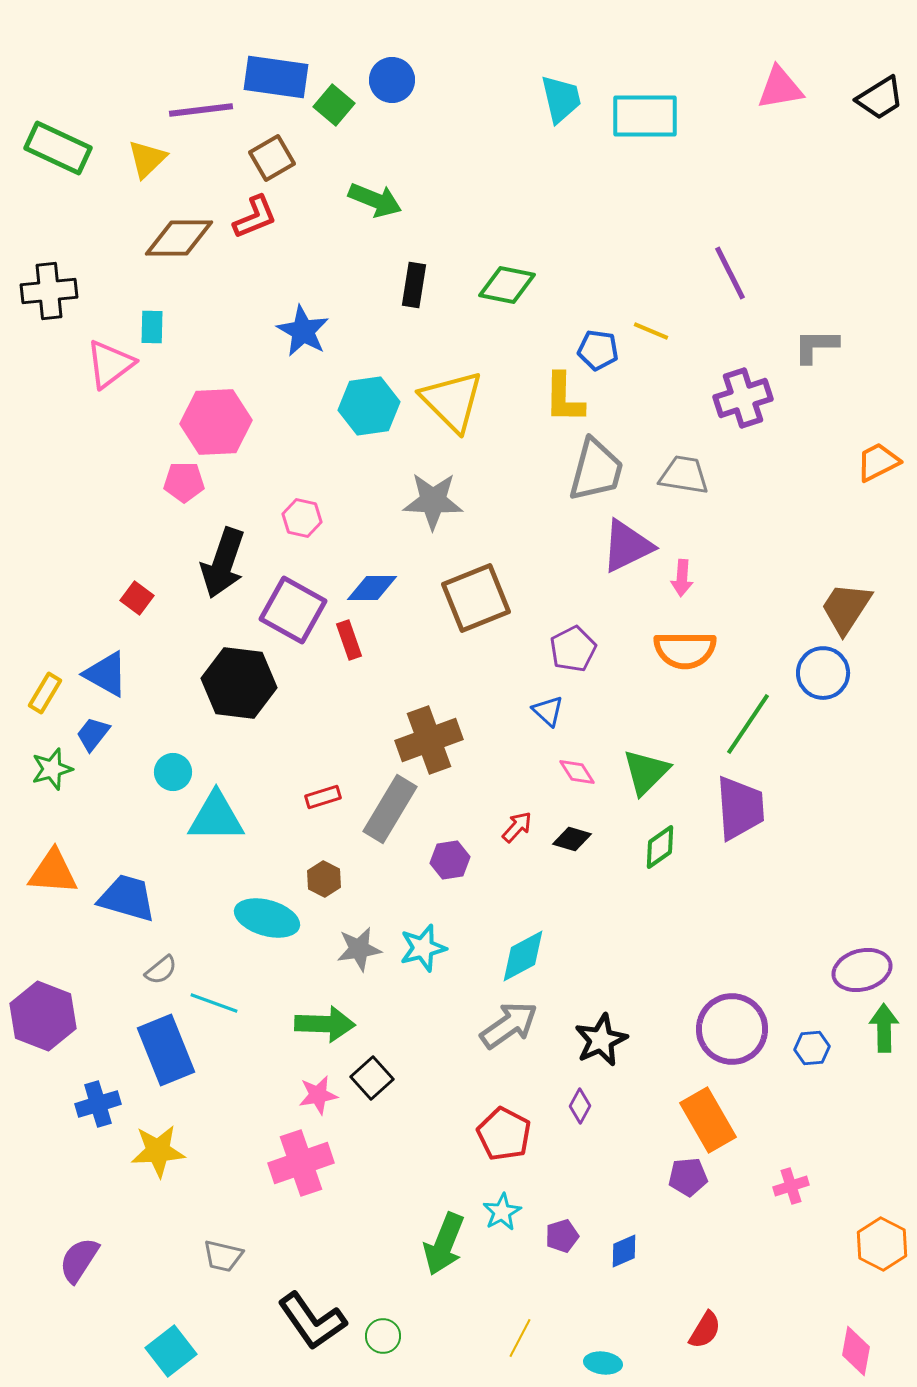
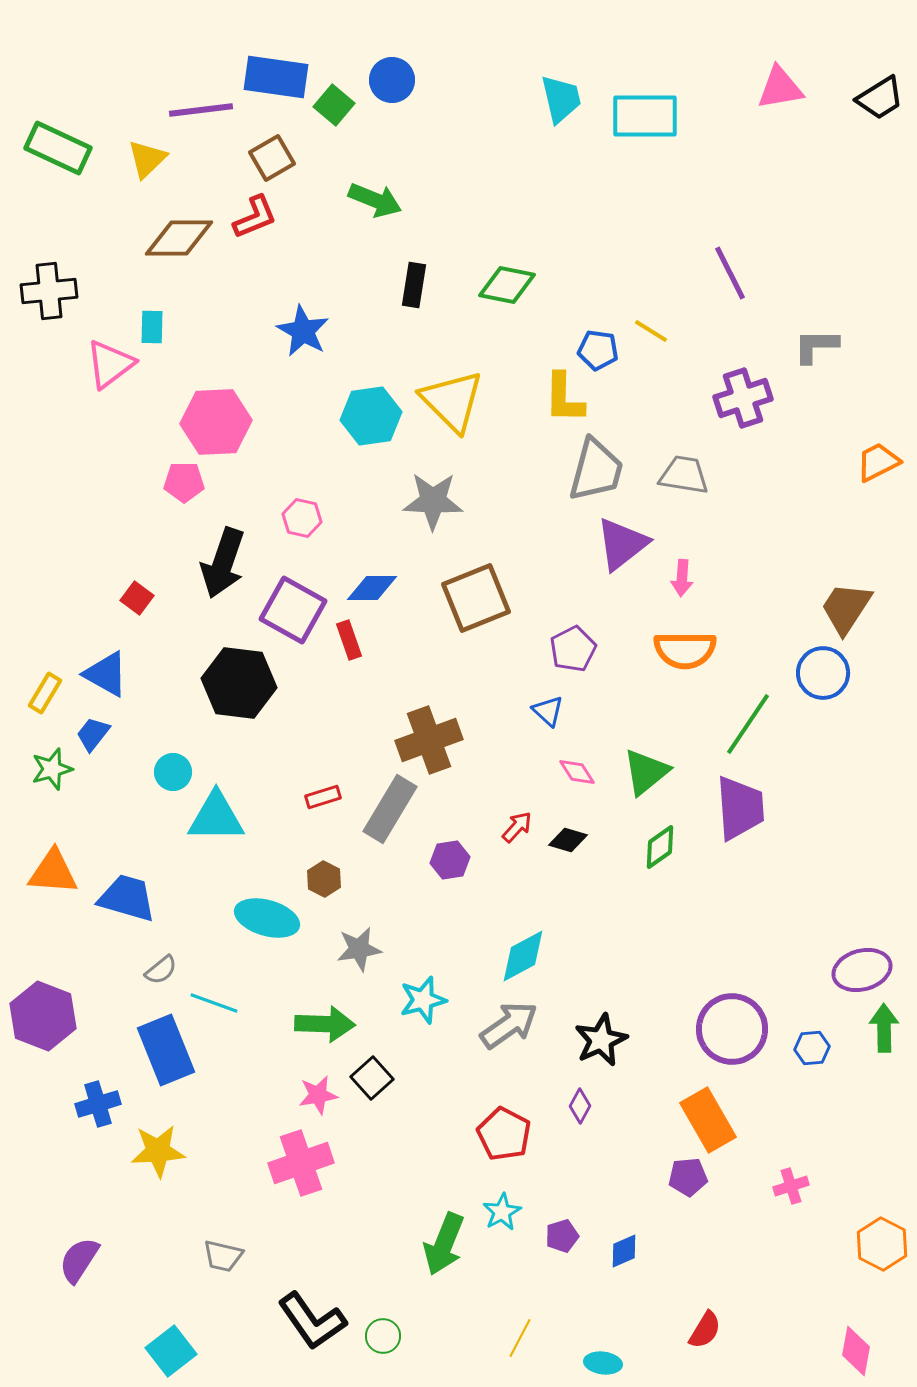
yellow line at (651, 331): rotated 9 degrees clockwise
cyan hexagon at (369, 406): moved 2 px right, 10 px down
purple triangle at (627, 546): moved 5 px left, 2 px up; rotated 12 degrees counterclockwise
green triangle at (646, 772): rotated 6 degrees clockwise
black diamond at (572, 839): moved 4 px left, 1 px down
cyan star at (423, 948): moved 52 px down
